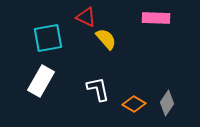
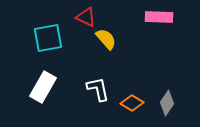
pink rectangle: moved 3 px right, 1 px up
white rectangle: moved 2 px right, 6 px down
orange diamond: moved 2 px left, 1 px up
